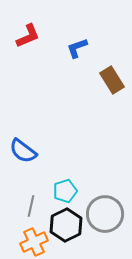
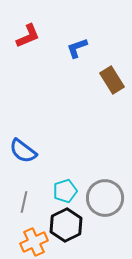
gray line: moved 7 px left, 4 px up
gray circle: moved 16 px up
